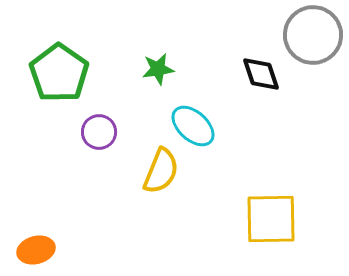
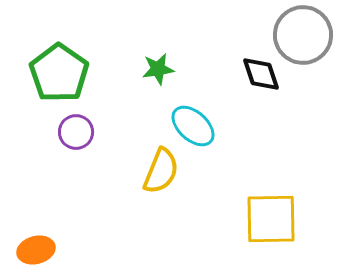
gray circle: moved 10 px left
purple circle: moved 23 px left
